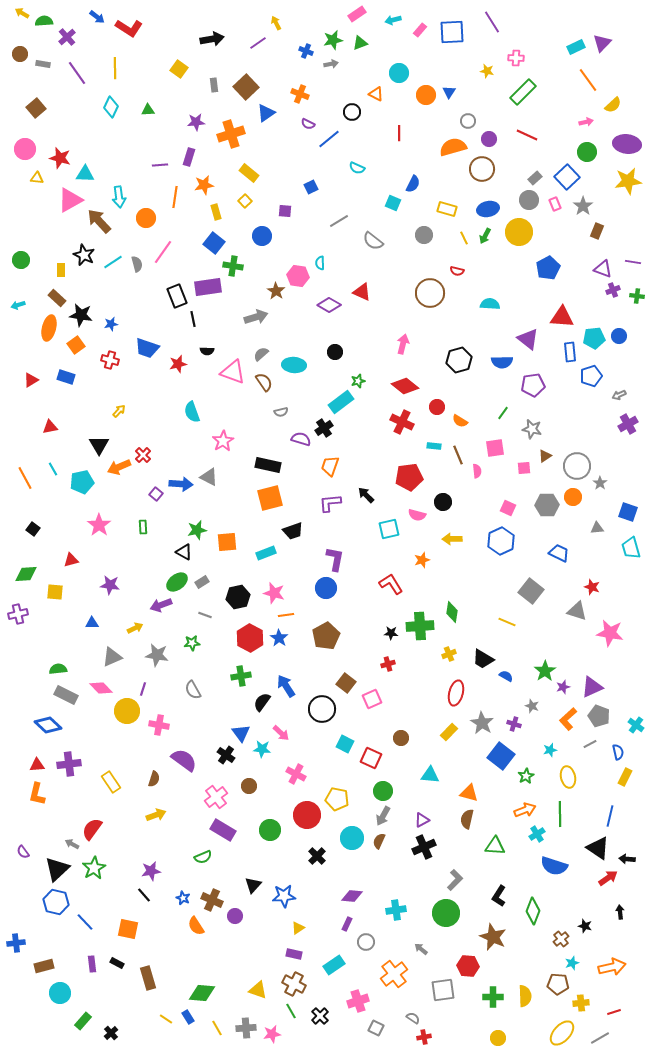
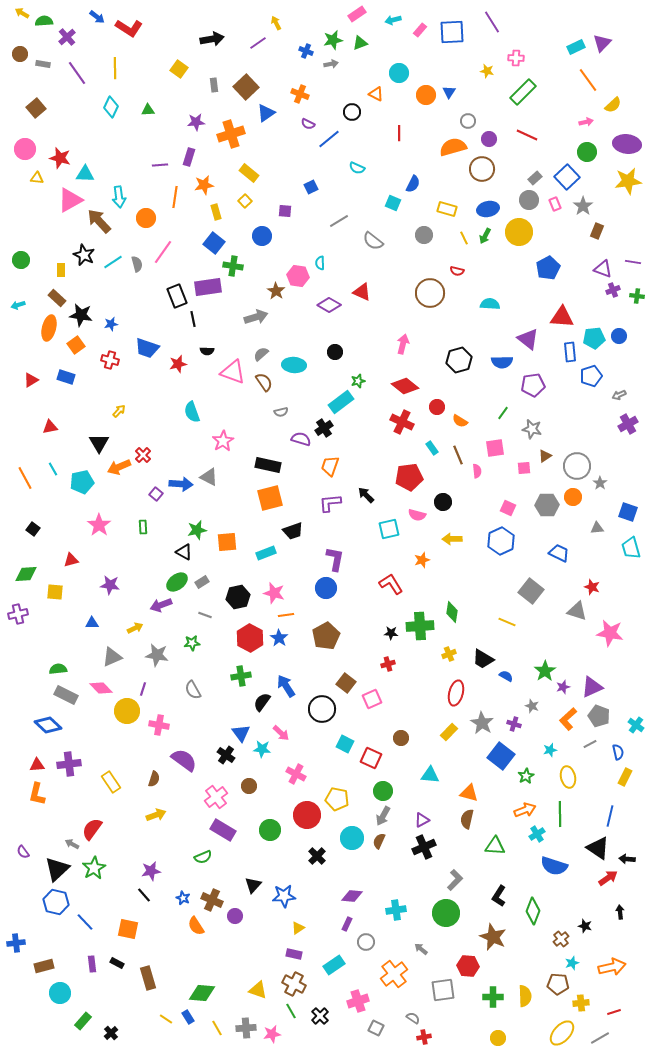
black triangle at (99, 445): moved 2 px up
cyan rectangle at (434, 446): moved 2 px left, 2 px down; rotated 48 degrees clockwise
